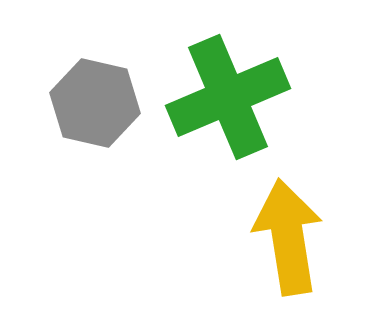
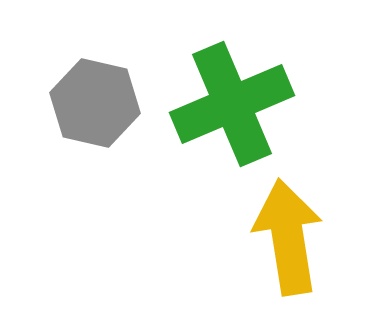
green cross: moved 4 px right, 7 px down
